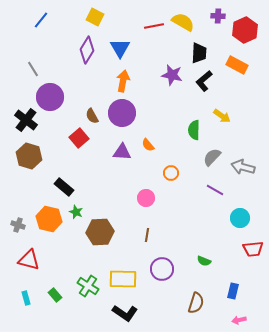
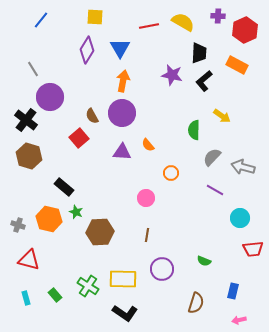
yellow square at (95, 17): rotated 24 degrees counterclockwise
red line at (154, 26): moved 5 px left
